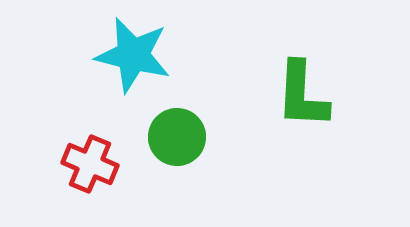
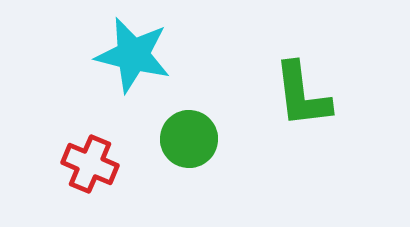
green L-shape: rotated 10 degrees counterclockwise
green circle: moved 12 px right, 2 px down
